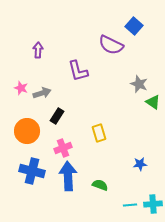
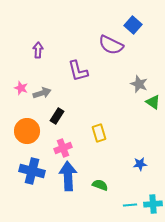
blue square: moved 1 px left, 1 px up
